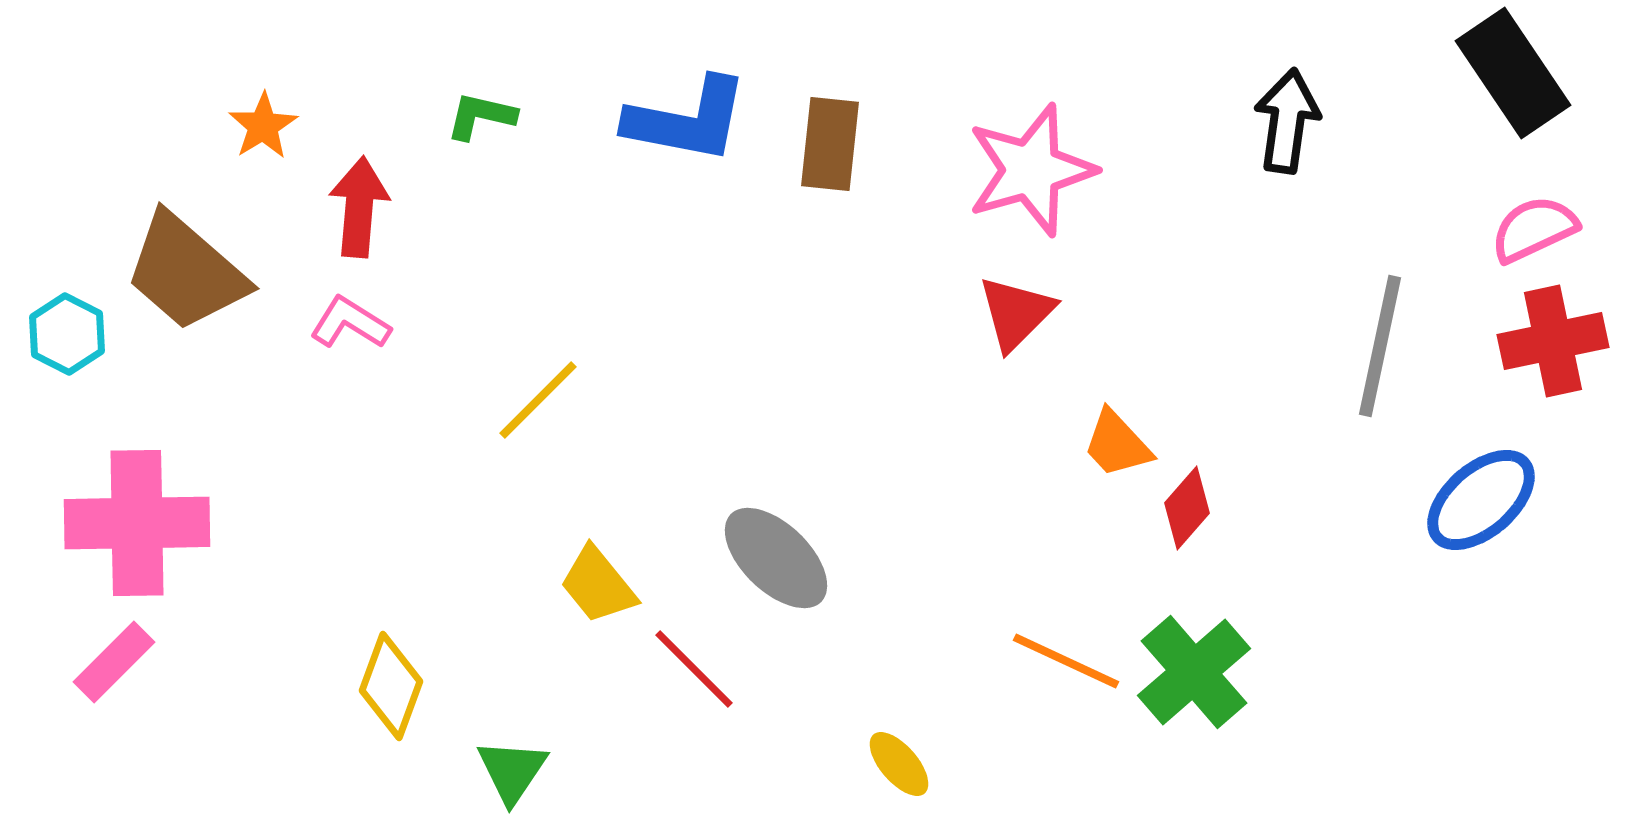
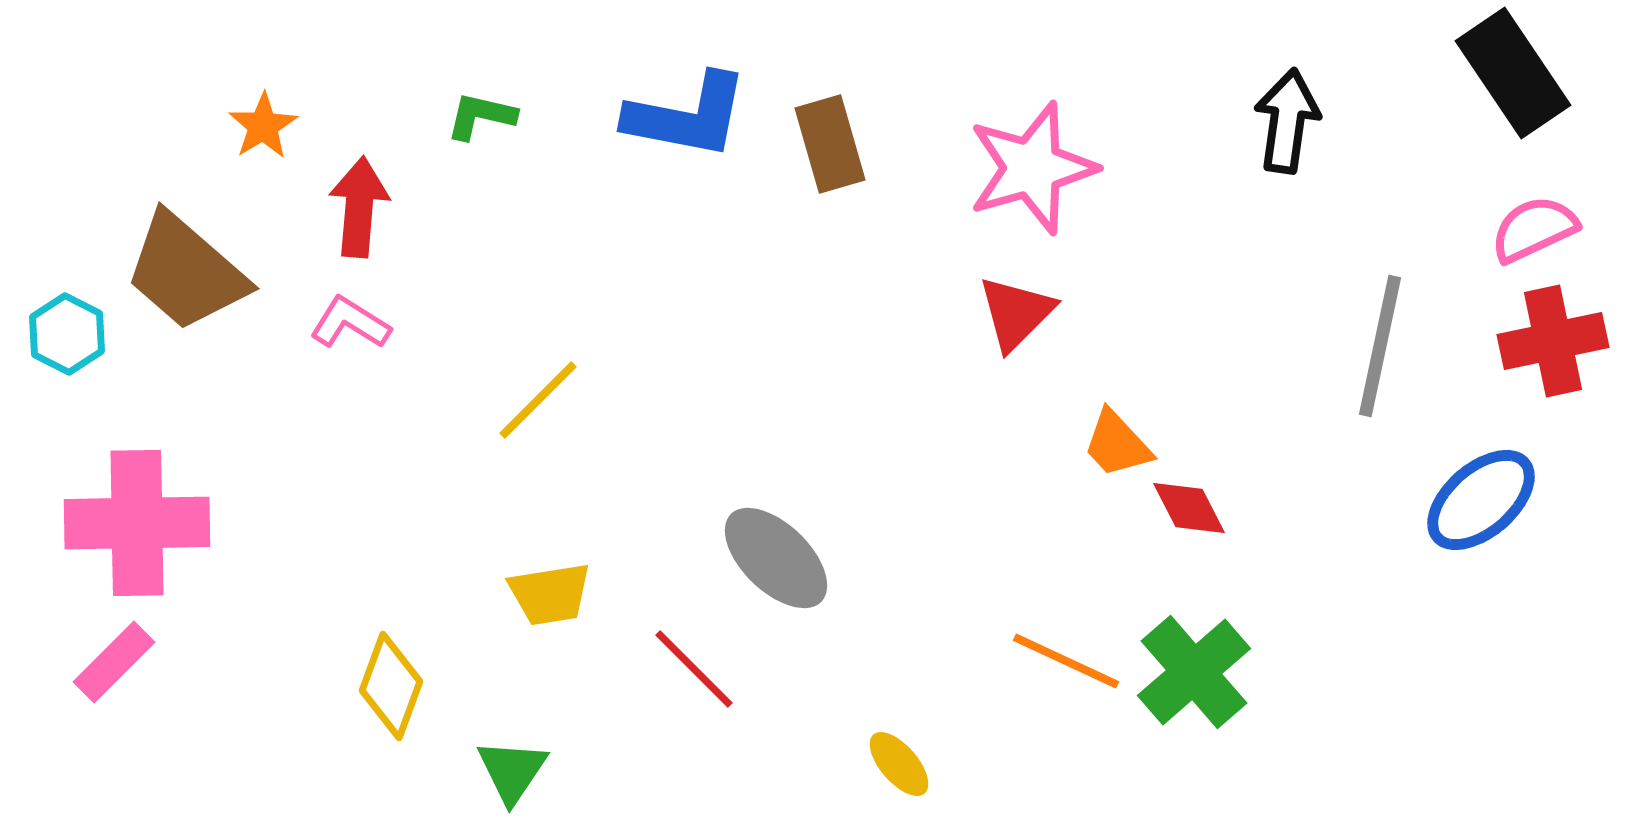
blue L-shape: moved 4 px up
brown rectangle: rotated 22 degrees counterclockwise
pink star: moved 1 px right, 2 px up
red diamond: moved 2 px right; rotated 68 degrees counterclockwise
yellow trapezoid: moved 48 px left, 9 px down; rotated 60 degrees counterclockwise
